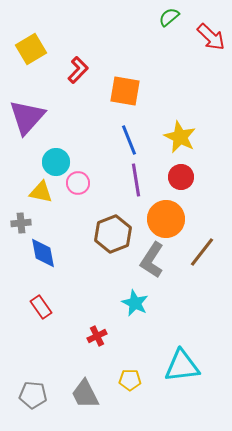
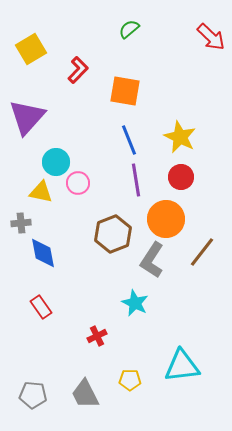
green semicircle: moved 40 px left, 12 px down
